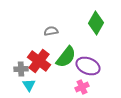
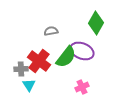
purple ellipse: moved 6 px left, 15 px up
